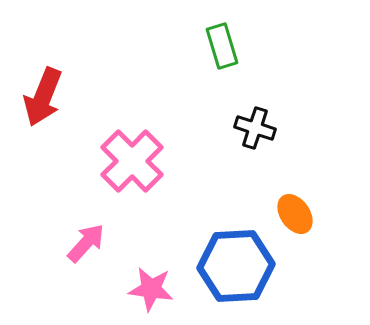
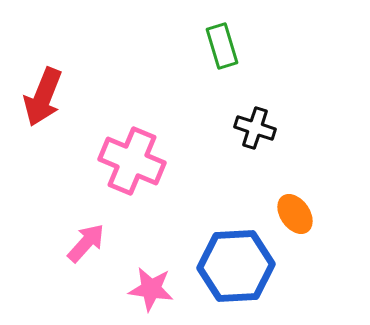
pink cross: rotated 22 degrees counterclockwise
